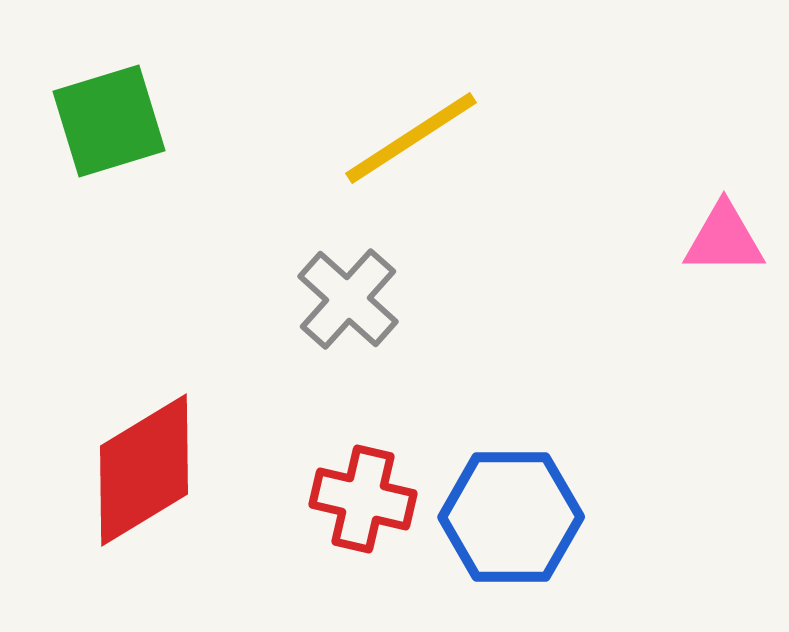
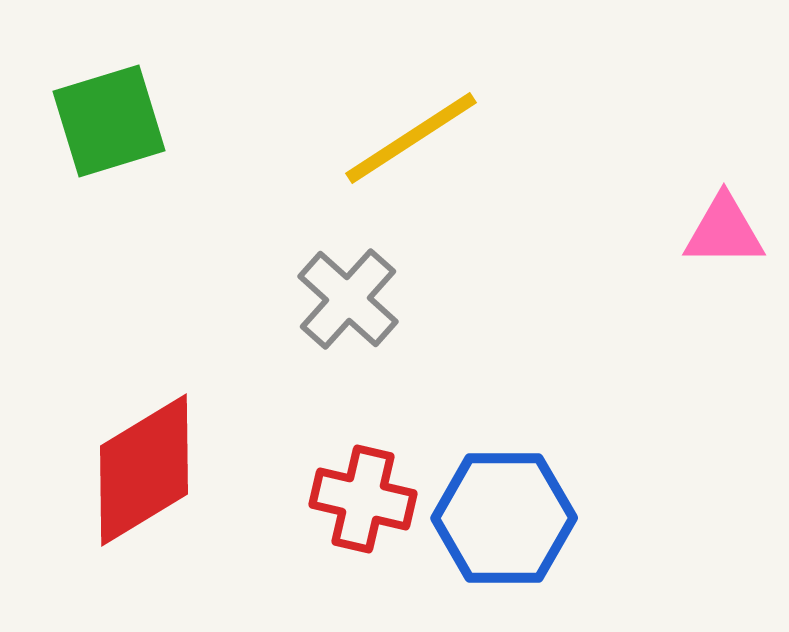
pink triangle: moved 8 px up
blue hexagon: moved 7 px left, 1 px down
